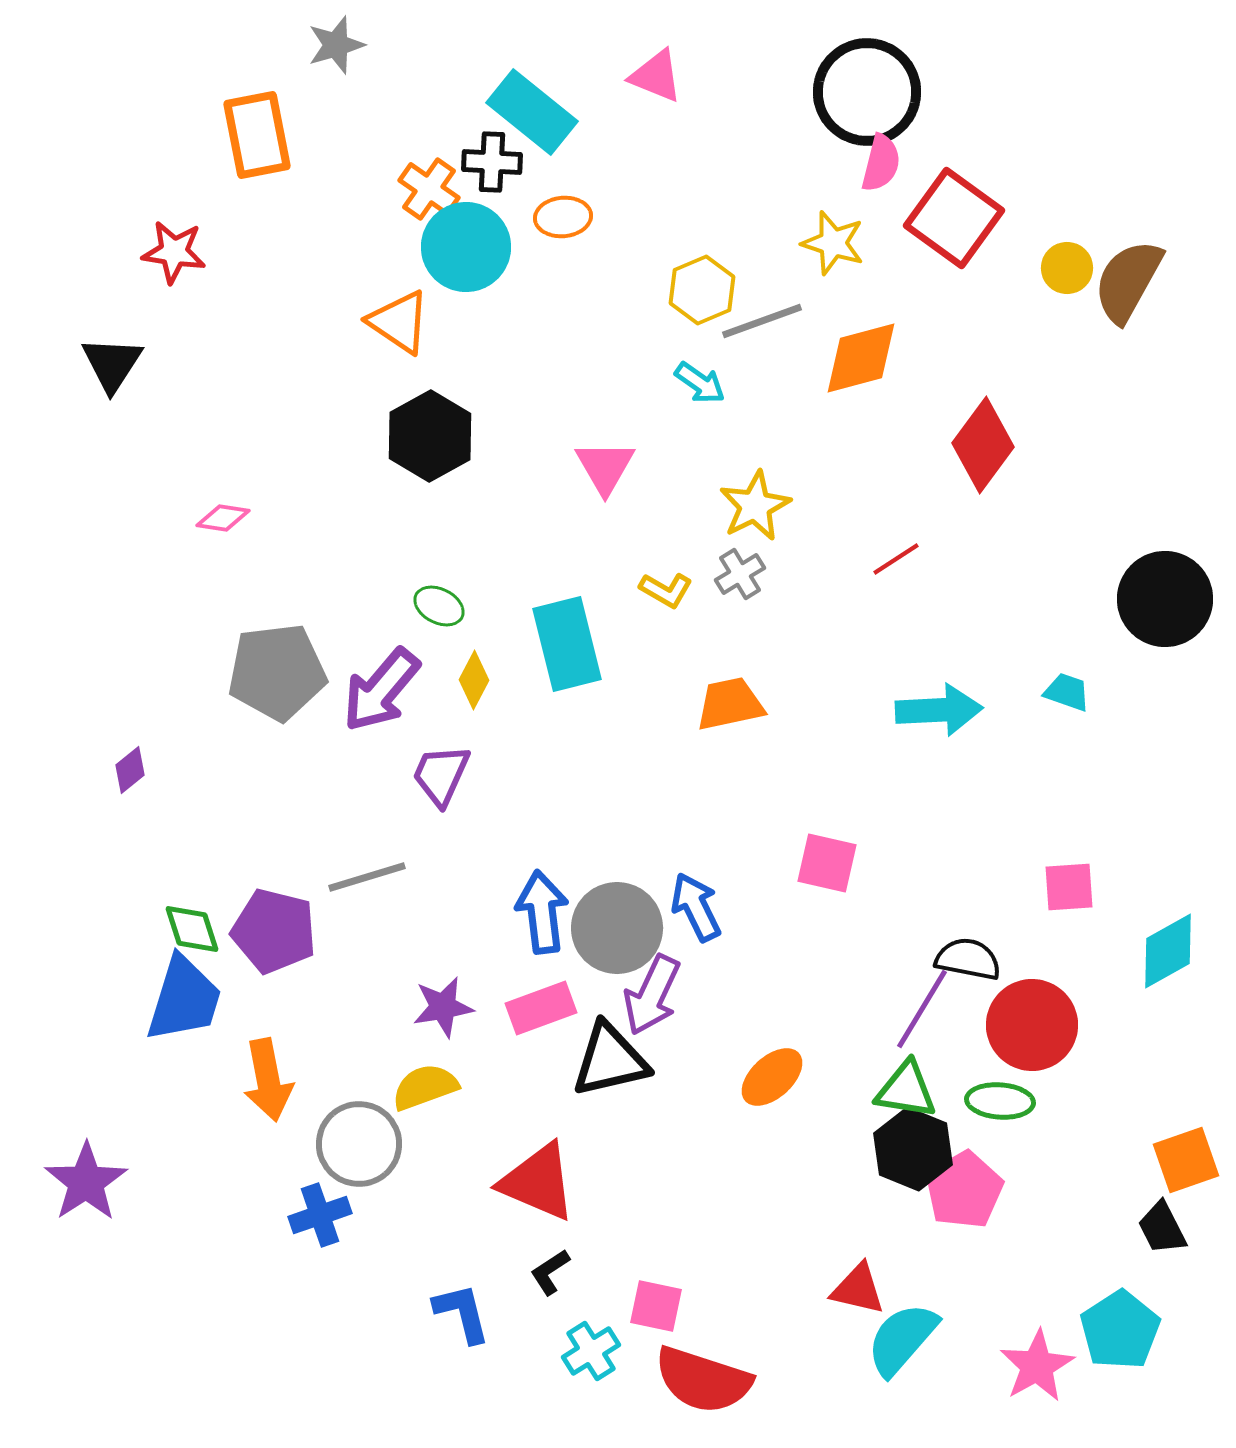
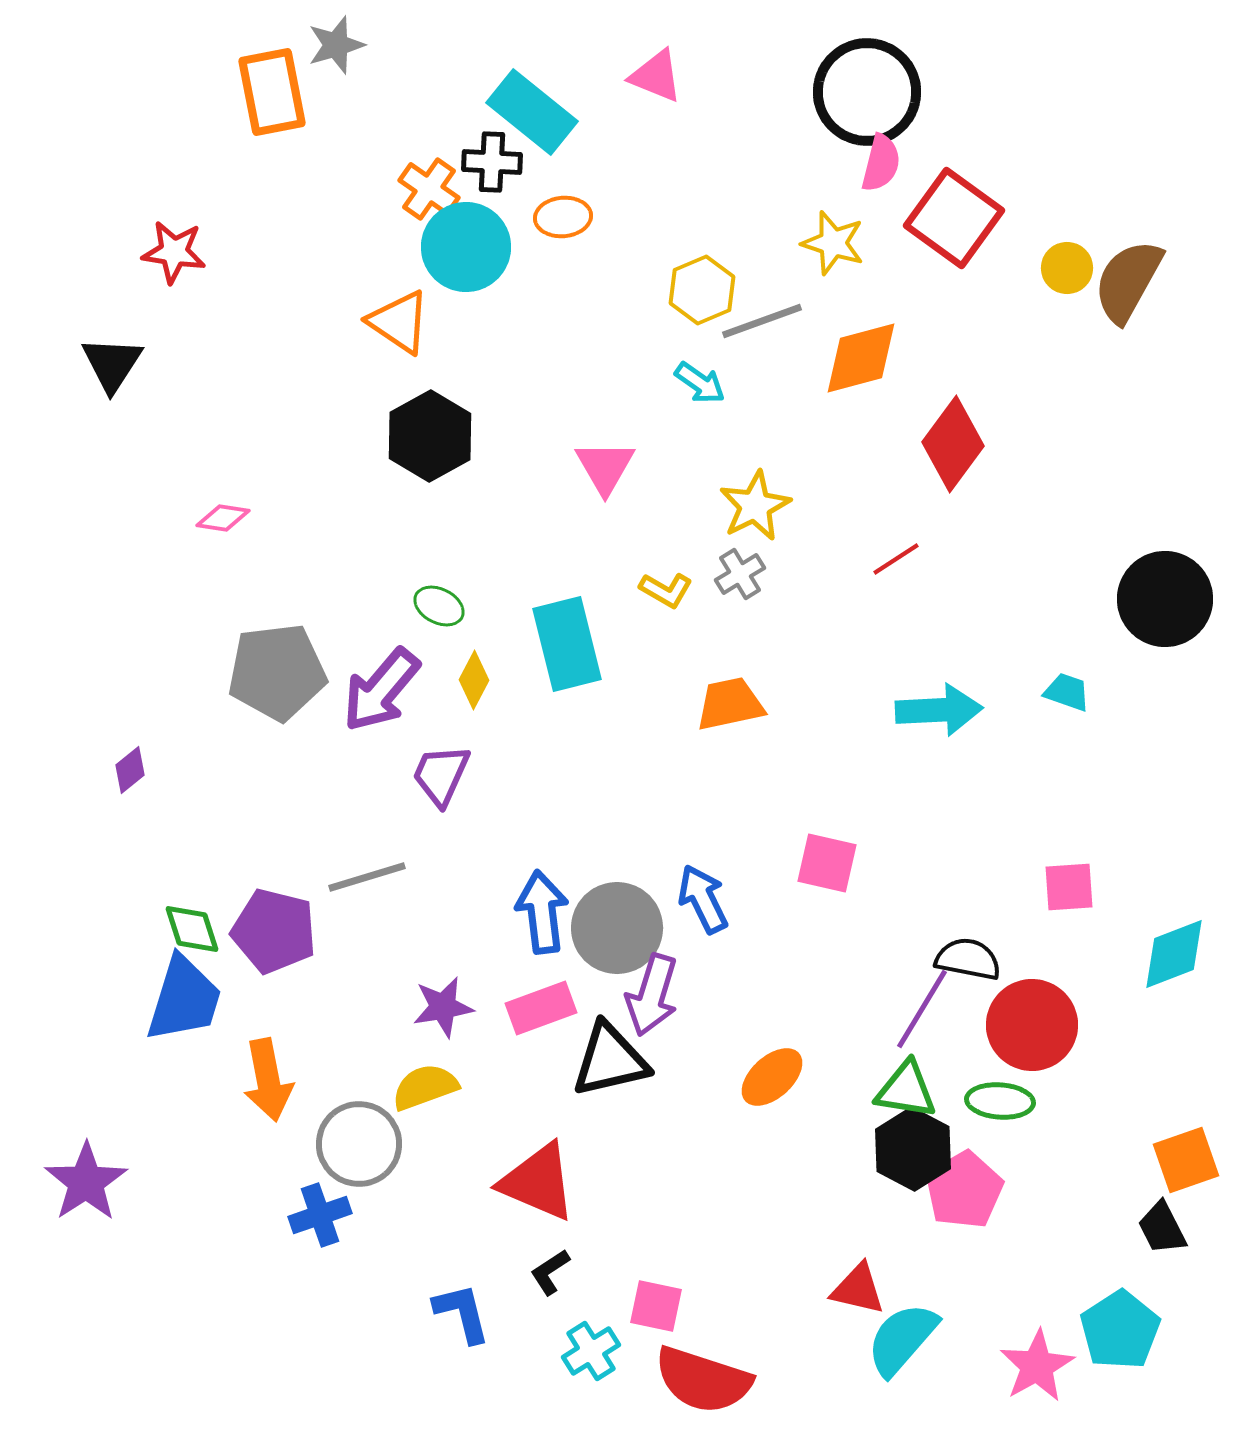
orange rectangle at (257, 135): moved 15 px right, 43 px up
red diamond at (983, 445): moved 30 px left, 1 px up
blue arrow at (696, 907): moved 7 px right, 8 px up
cyan diamond at (1168, 951): moved 6 px right, 3 px down; rotated 8 degrees clockwise
purple arrow at (652, 995): rotated 8 degrees counterclockwise
black hexagon at (913, 1149): rotated 6 degrees clockwise
